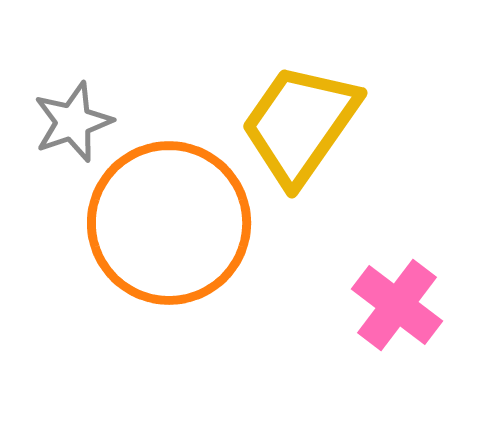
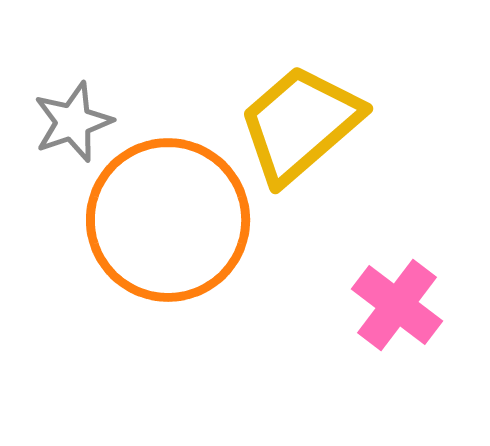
yellow trapezoid: rotated 14 degrees clockwise
orange circle: moved 1 px left, 3 px up
